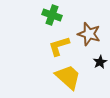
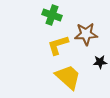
brown star: moved 3 px left; rotated 20 degrees counterclockwise
yellow L-shape: moved 1 px left, 1 px up
black star: rotated 24 degrees clockwise
